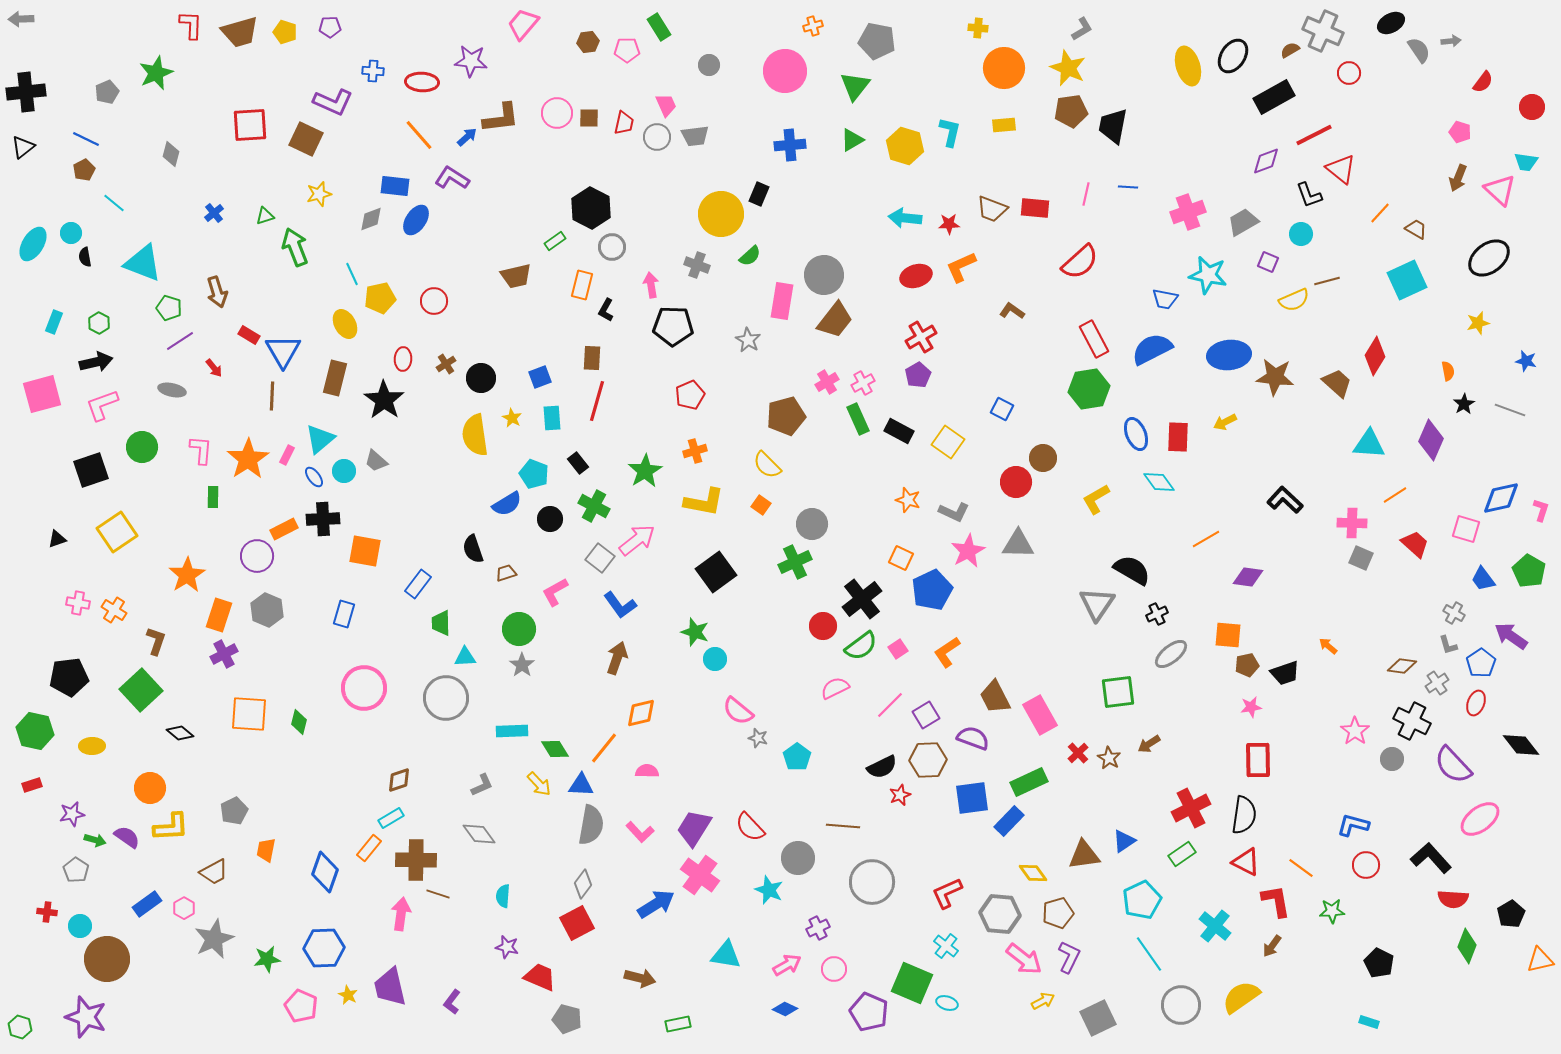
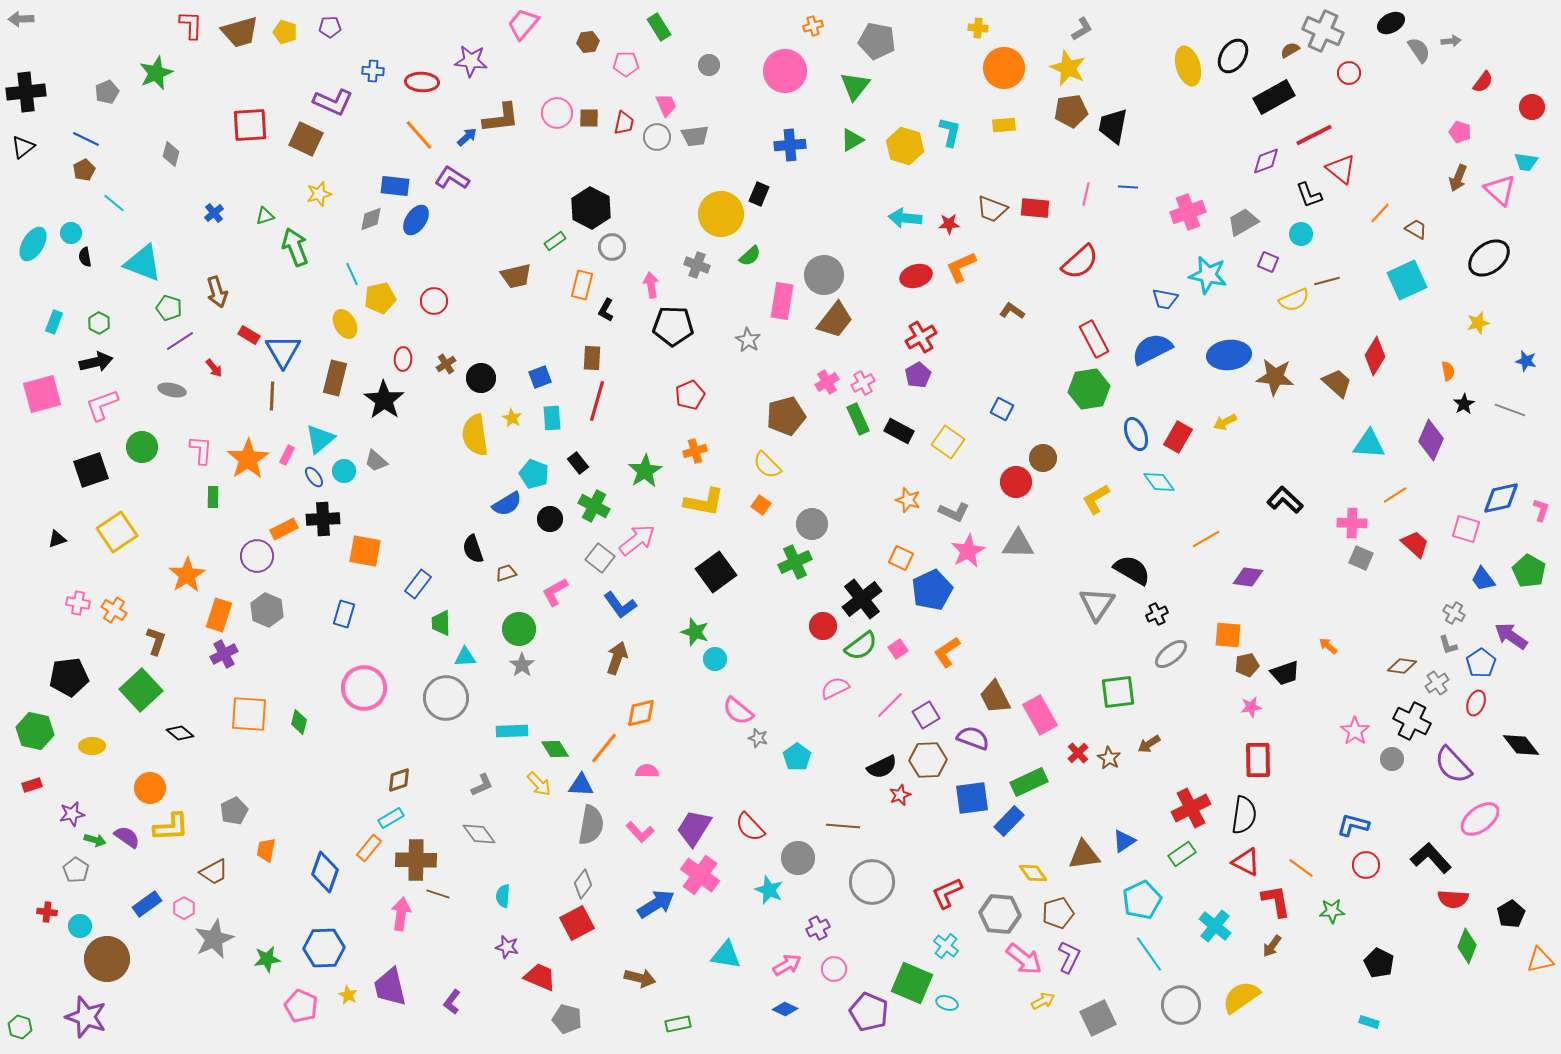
pink pentagon at (627, 50): moved 1 px left, 14 px down
red rectangle at (1178, 437): rotated 28 degrees clockwise
